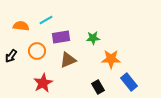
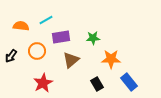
brown triangle: moved 3 px right; rotated 18 degrees counterclockwise
black rectangle: moved 1 px left, 3 px up
